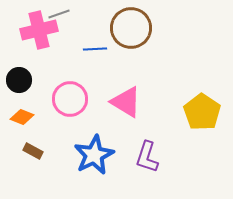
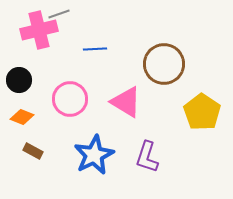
brown circle: moved 33 px right, 36 px down
